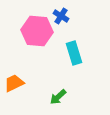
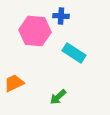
blue cross: rotated 28 degrees counterclockwise
pink hexagon: moved 2 px left
cyan rectangle: rotated 40 degrees counterclockwise
